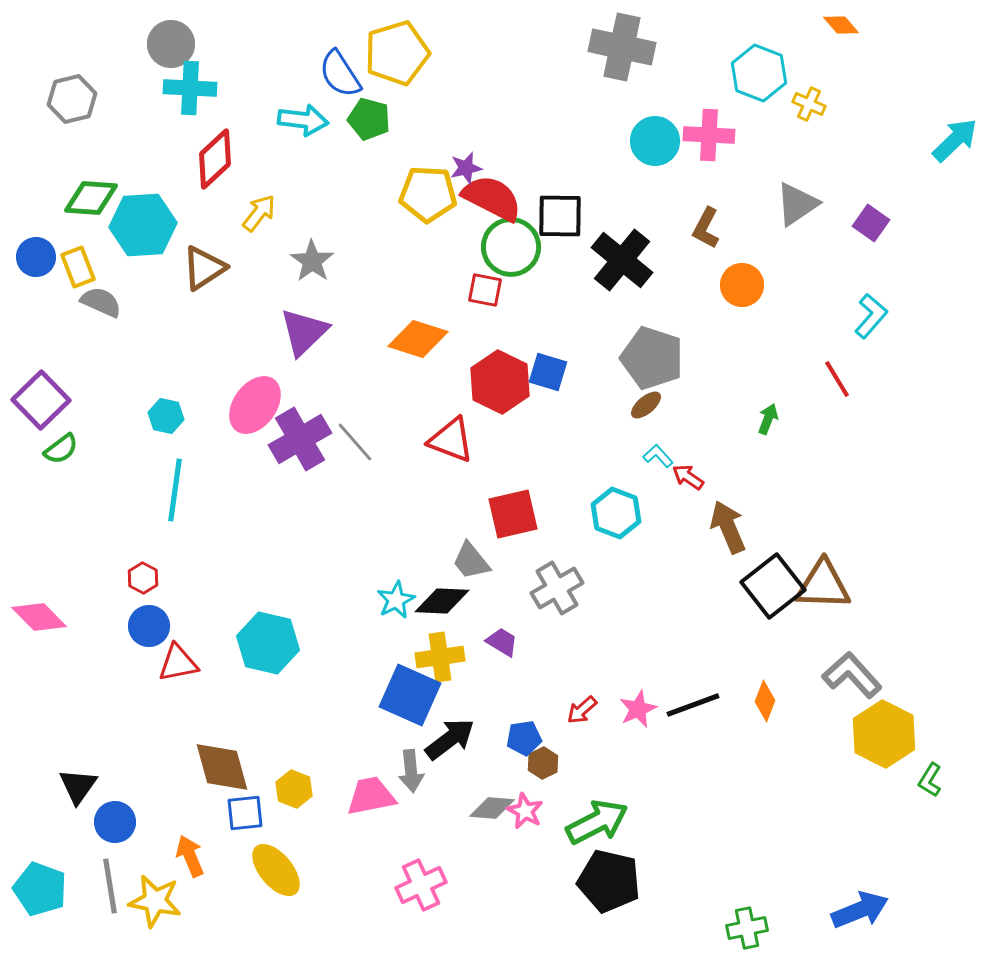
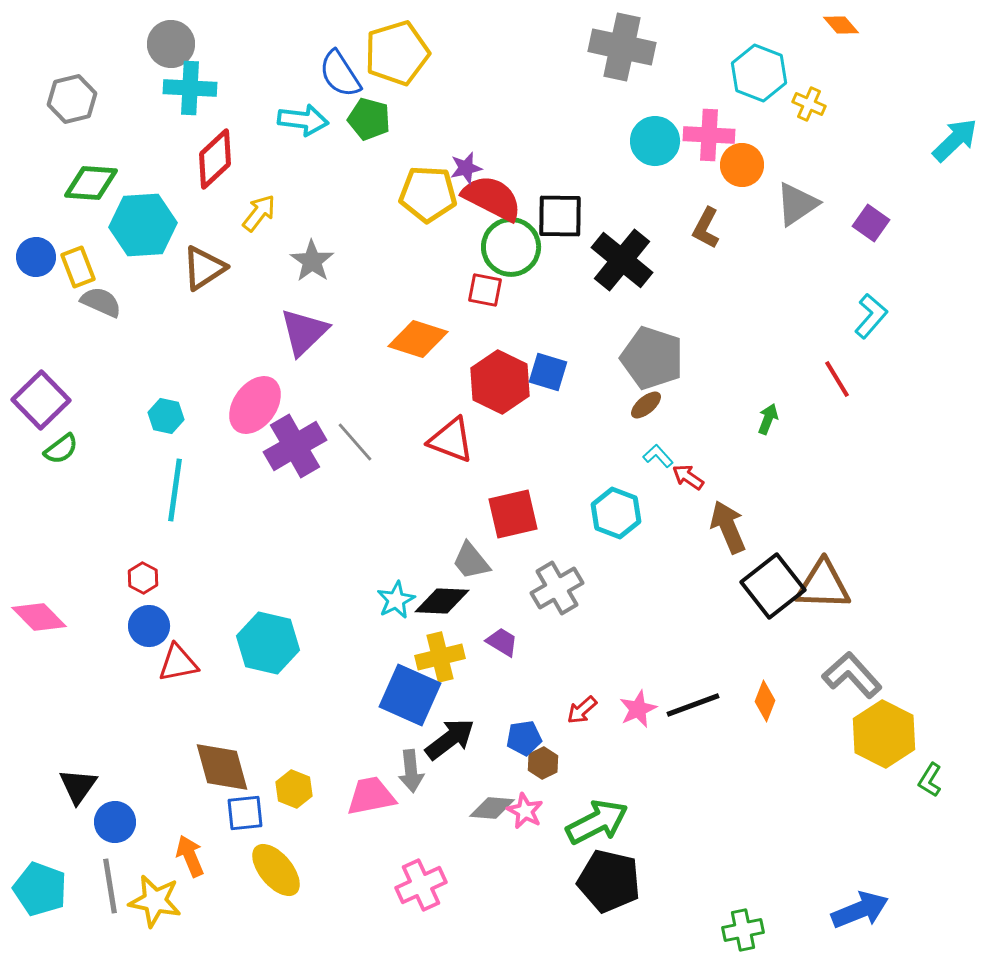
green diamond at (91, 198): moved 15 px up
orange circle at (742, 285): moved 120 px up
purple cross at (300, 439): moved 5 px left, 7 px down
yellow cross at (440, 657): rotated 6 degrees counterclockwise
green cross at (747, 928): moved 4 px left, 2 px down
